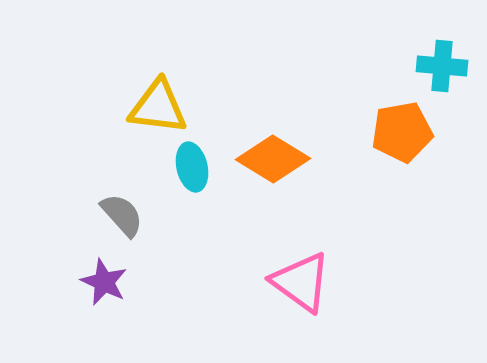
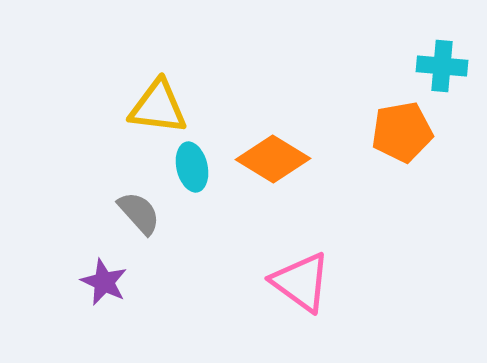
gray semicircle: moved 17 px right, 2 px up
